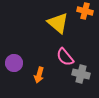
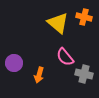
orange cross: moved 1 px left, 6 px down
gray cross: moved 3 px right
